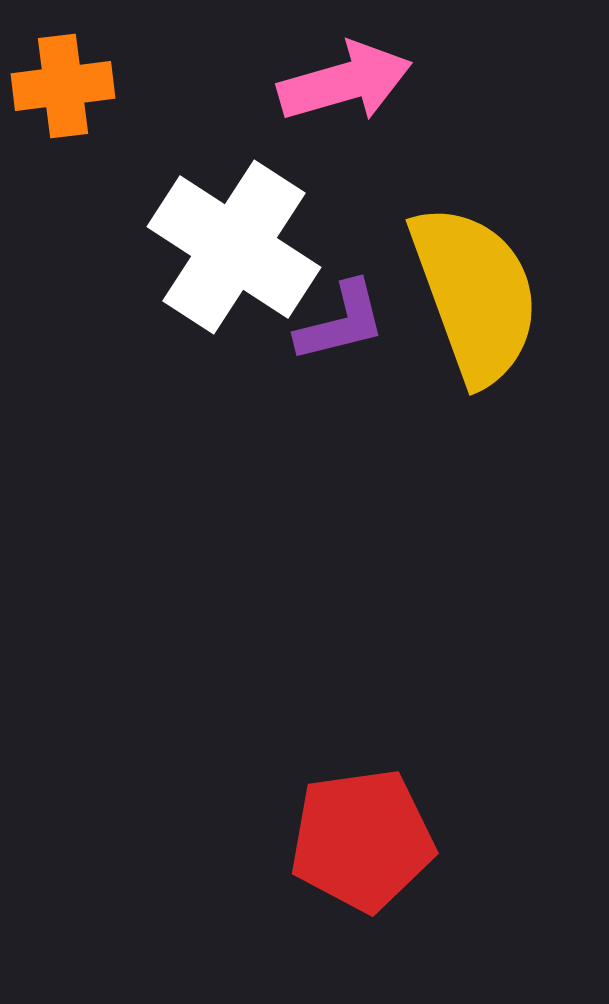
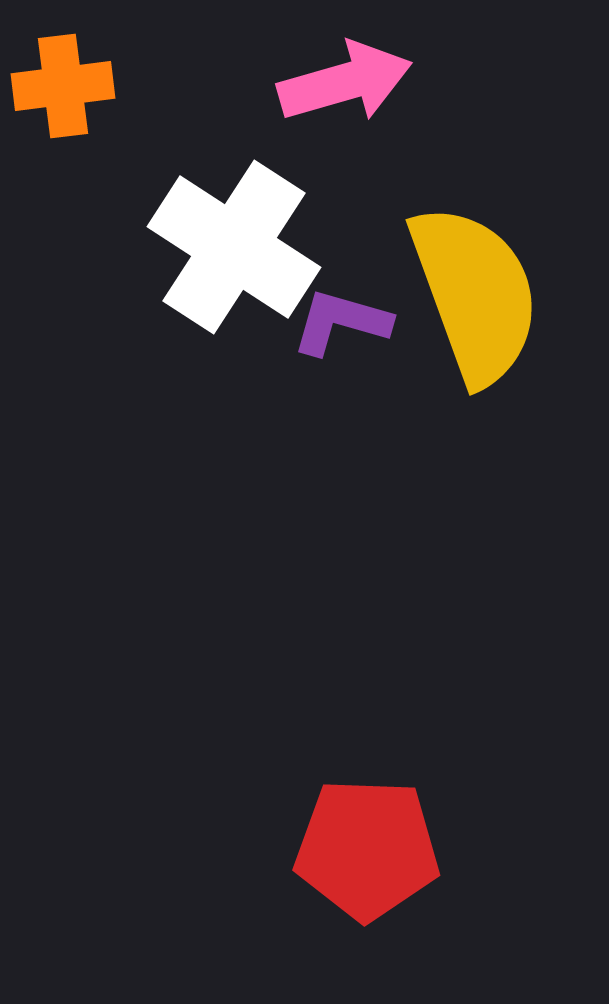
purple L-shape: rotated 150 degrees counterclockwise
red pentagon: moved 5 px right, 9 px down; rotated 10 degrees clockwise
